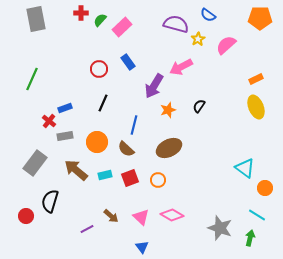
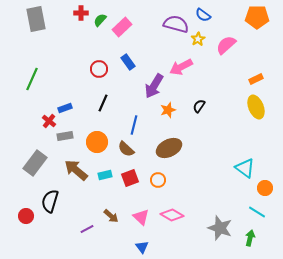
blue semicircle at (208, 15): moved 5 px left
orange pentagon at (260, 18): moved 3 px left, 1 px up
cyan line at (257, 215): moved 3 px up
